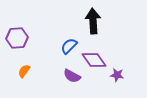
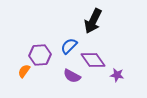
black arrow: rotated 150 degrees counterclockwise
purple hexagon: moved 23 px right, 17 px down
purple diamond: moved 1 px left
